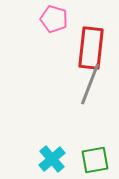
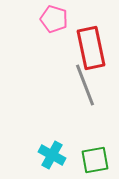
red rectangle: rotated 18 degrees counterclockwise
gray line: moved 5 px left, 1 px down; rotated 42 degrees counterclockwise
cyan cross: moved 4 px up; rotated 20 degrees counterclockwise
